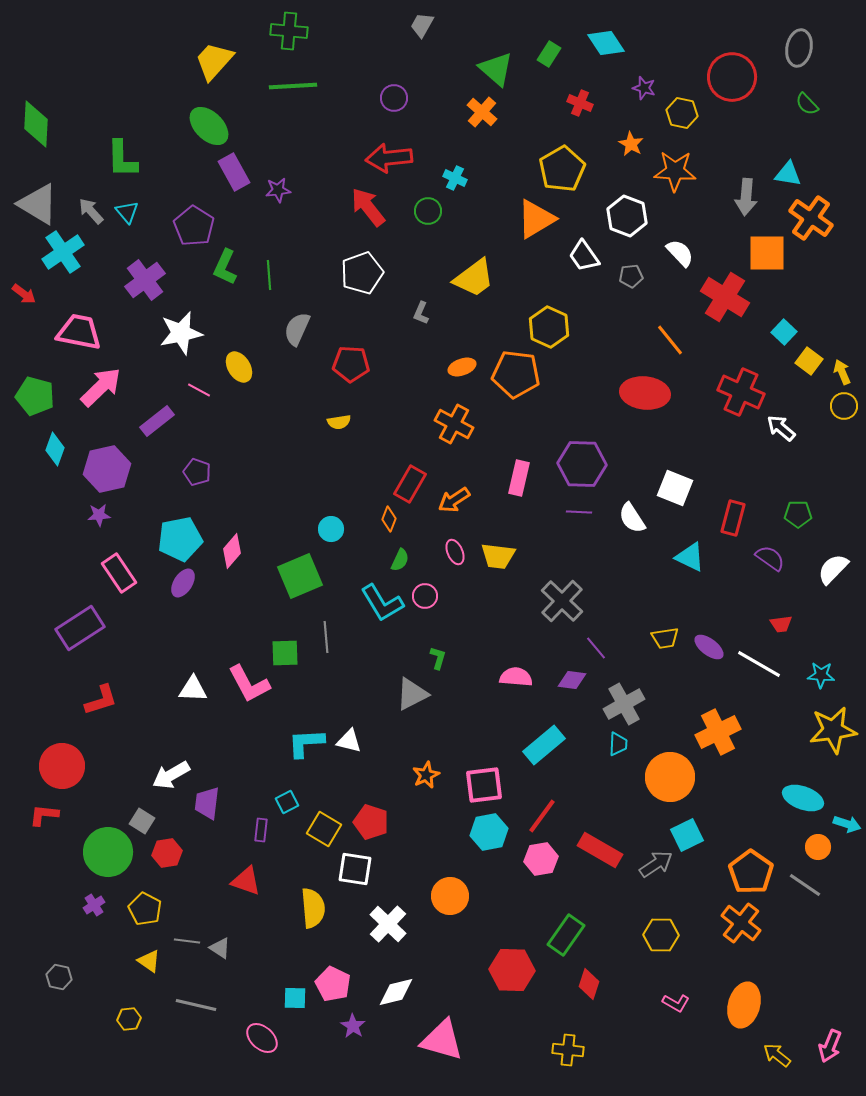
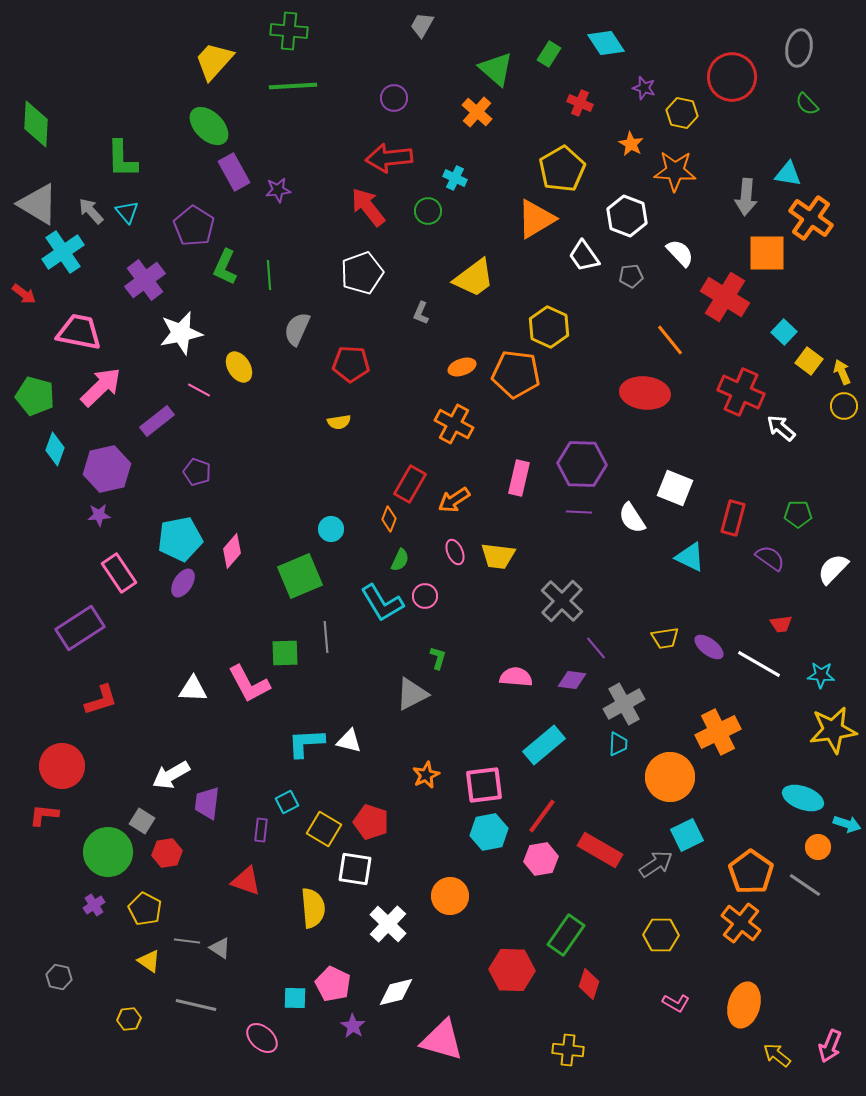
orange cross at (482, 112): moved 5 px left
